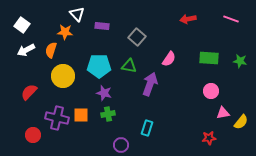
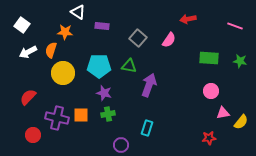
white triangle: moved 1 px right, 2 px up; rotated 14 degrees counterclockwise
pink line: moved 4 px right, 7 px down
gray square: moved 1 px right, 1 px down
white arrow: moved 2 px right, 2 px down
pink semicircle: moved 19 px up
yellow circle: moved 3 px up
purple arrow: moved 1 px left, 1 px down
red semicircle: moved 1 px left, 5 px down
